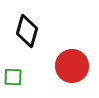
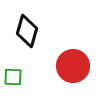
red circle: moved 1 px right
